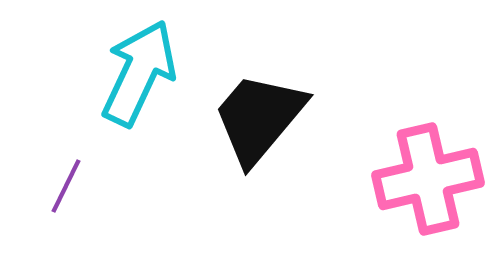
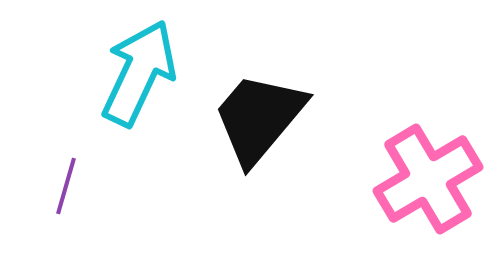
pink cross: rotated 18 degrees counterclockwise
purple line: rotated 10 degrees counterclockwise
